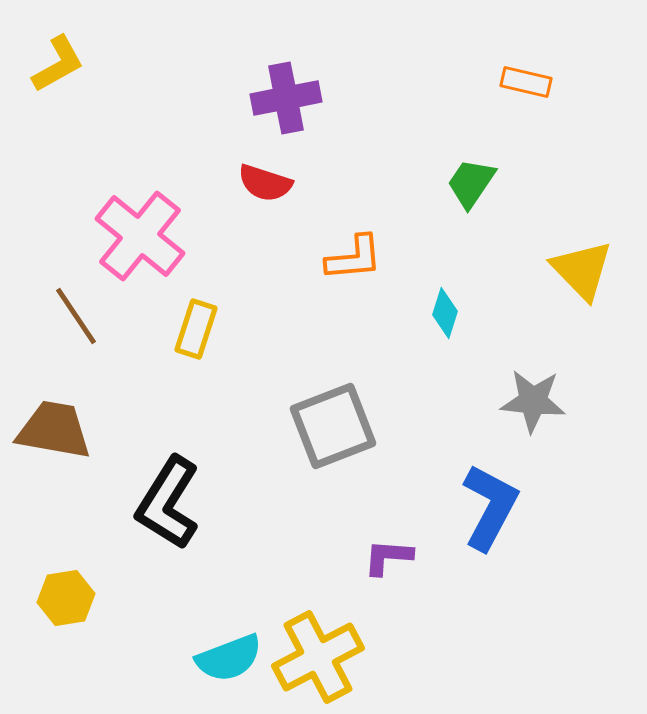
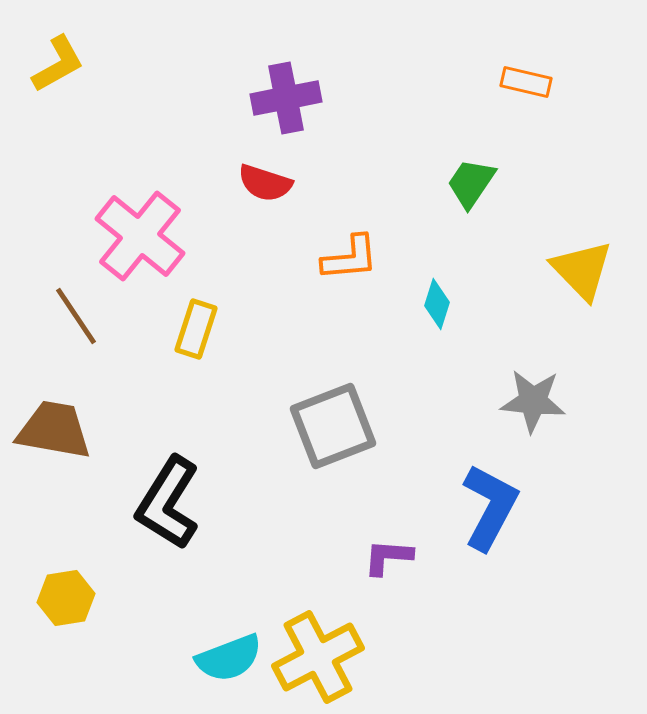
orange L-shape: moved 4 px left
cyan diamond: moved 8 px left, 9 px up
